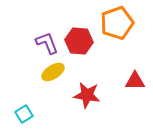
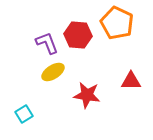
orange pentagon: rotated 28 degrees counterclockwise
red hexagon: moved 1 px left, 6 px up
red triangle: moved 4 px left
